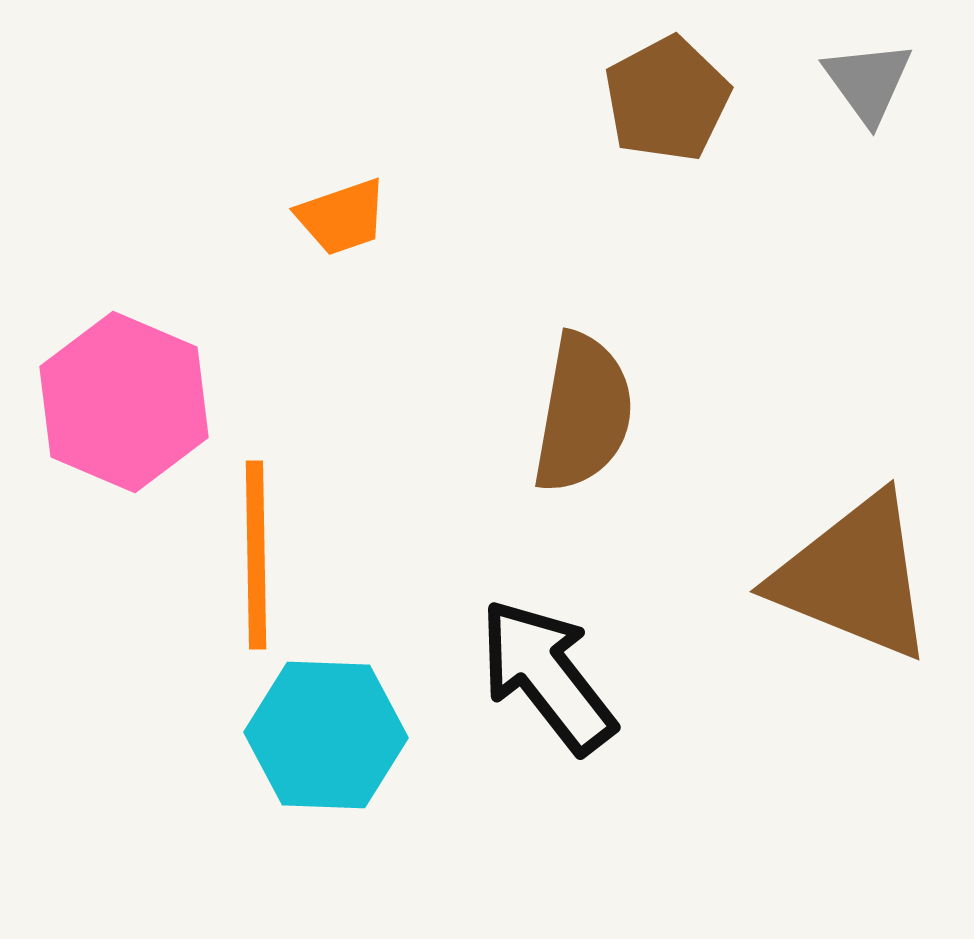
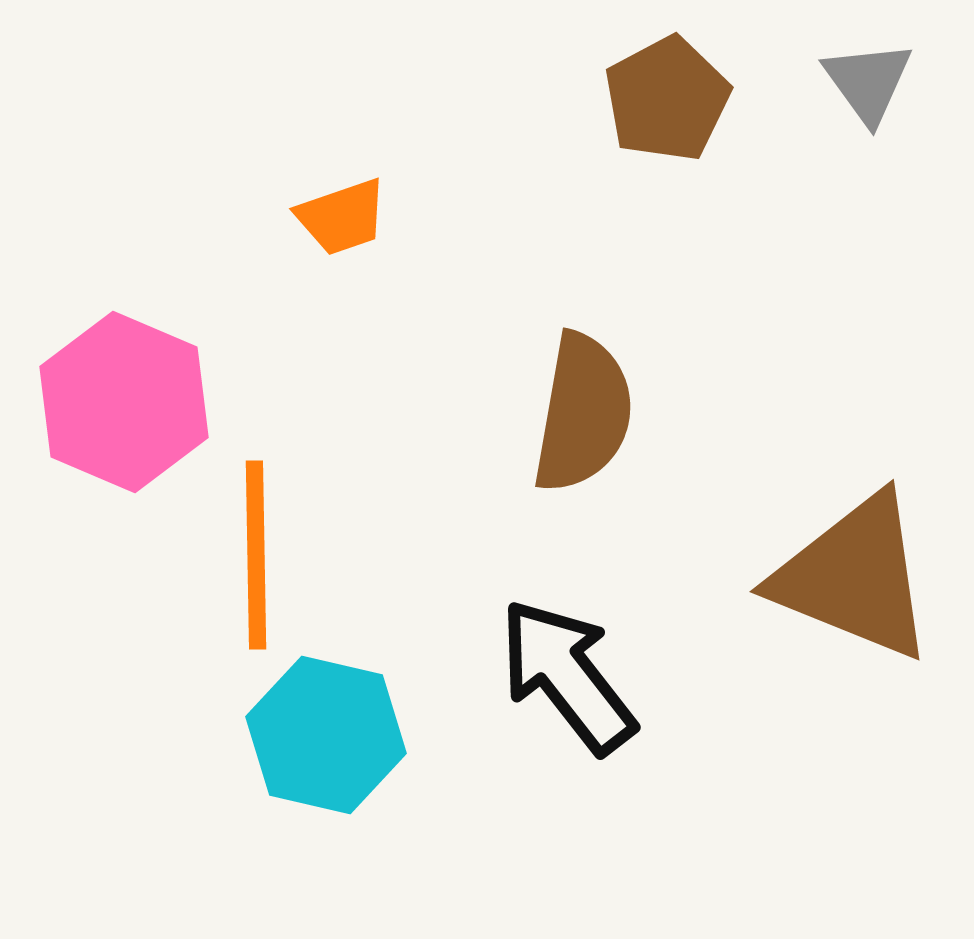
black arrow: moved 20 px right
cyan hexagon: rotated 11 degrees clockwise
